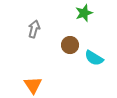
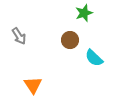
gray arrow: moved 15 px left, 7 px down; rotated 132 degrees clockwise
brown circle: moved 5 px up
cyan semicircle: rotated 12 degrees clockwise
